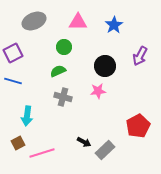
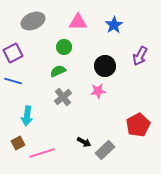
gray ellipse: moved 1 px left
gray cross: rotated 36 degrees clockwise
red pentagon: moved 1 px up
